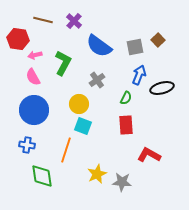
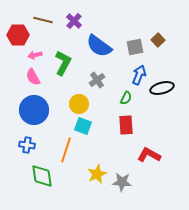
red hexagon: moved 4 px up; rotated 10 degrees counterclockwise
